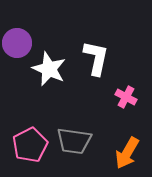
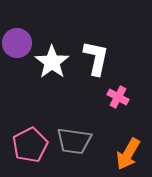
white star: moved 3 px right, 7 px up; rotated 12 degrees clockwise
pink cross: moved 8 px left
orange arrow: moved 1 px right, 1 px down
